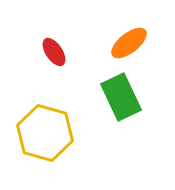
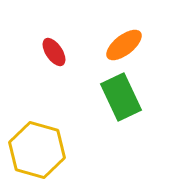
orange ellipse: moved 5 px left, 2 px down
yellow hexagon: moved 8 px left, 17 px down
